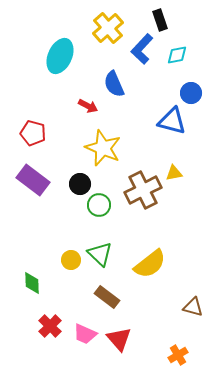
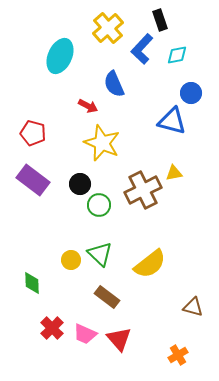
yellow star: moved 1 px left, 5 px up
red cross: moved 2 px right, 2 px down
